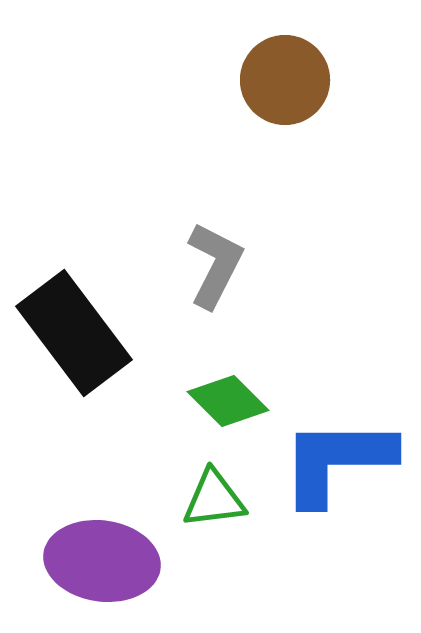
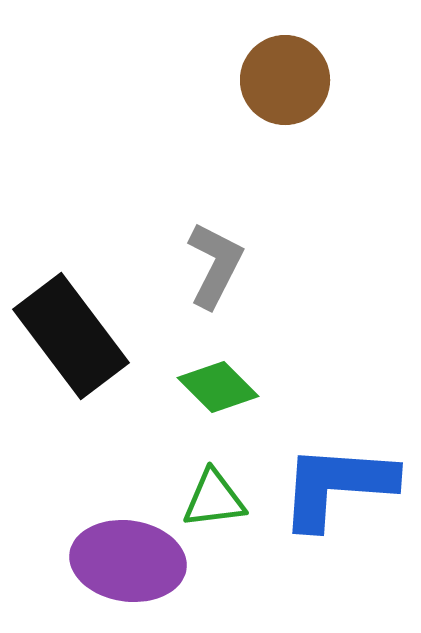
black rectangle: moved 3 px left, 3 px down
green diamond: moved 10 px left, 14 px up
blue L-shape: moved 25 px down; rotated 4 degrees clockwise
purple ellipse: moved 26 px right
